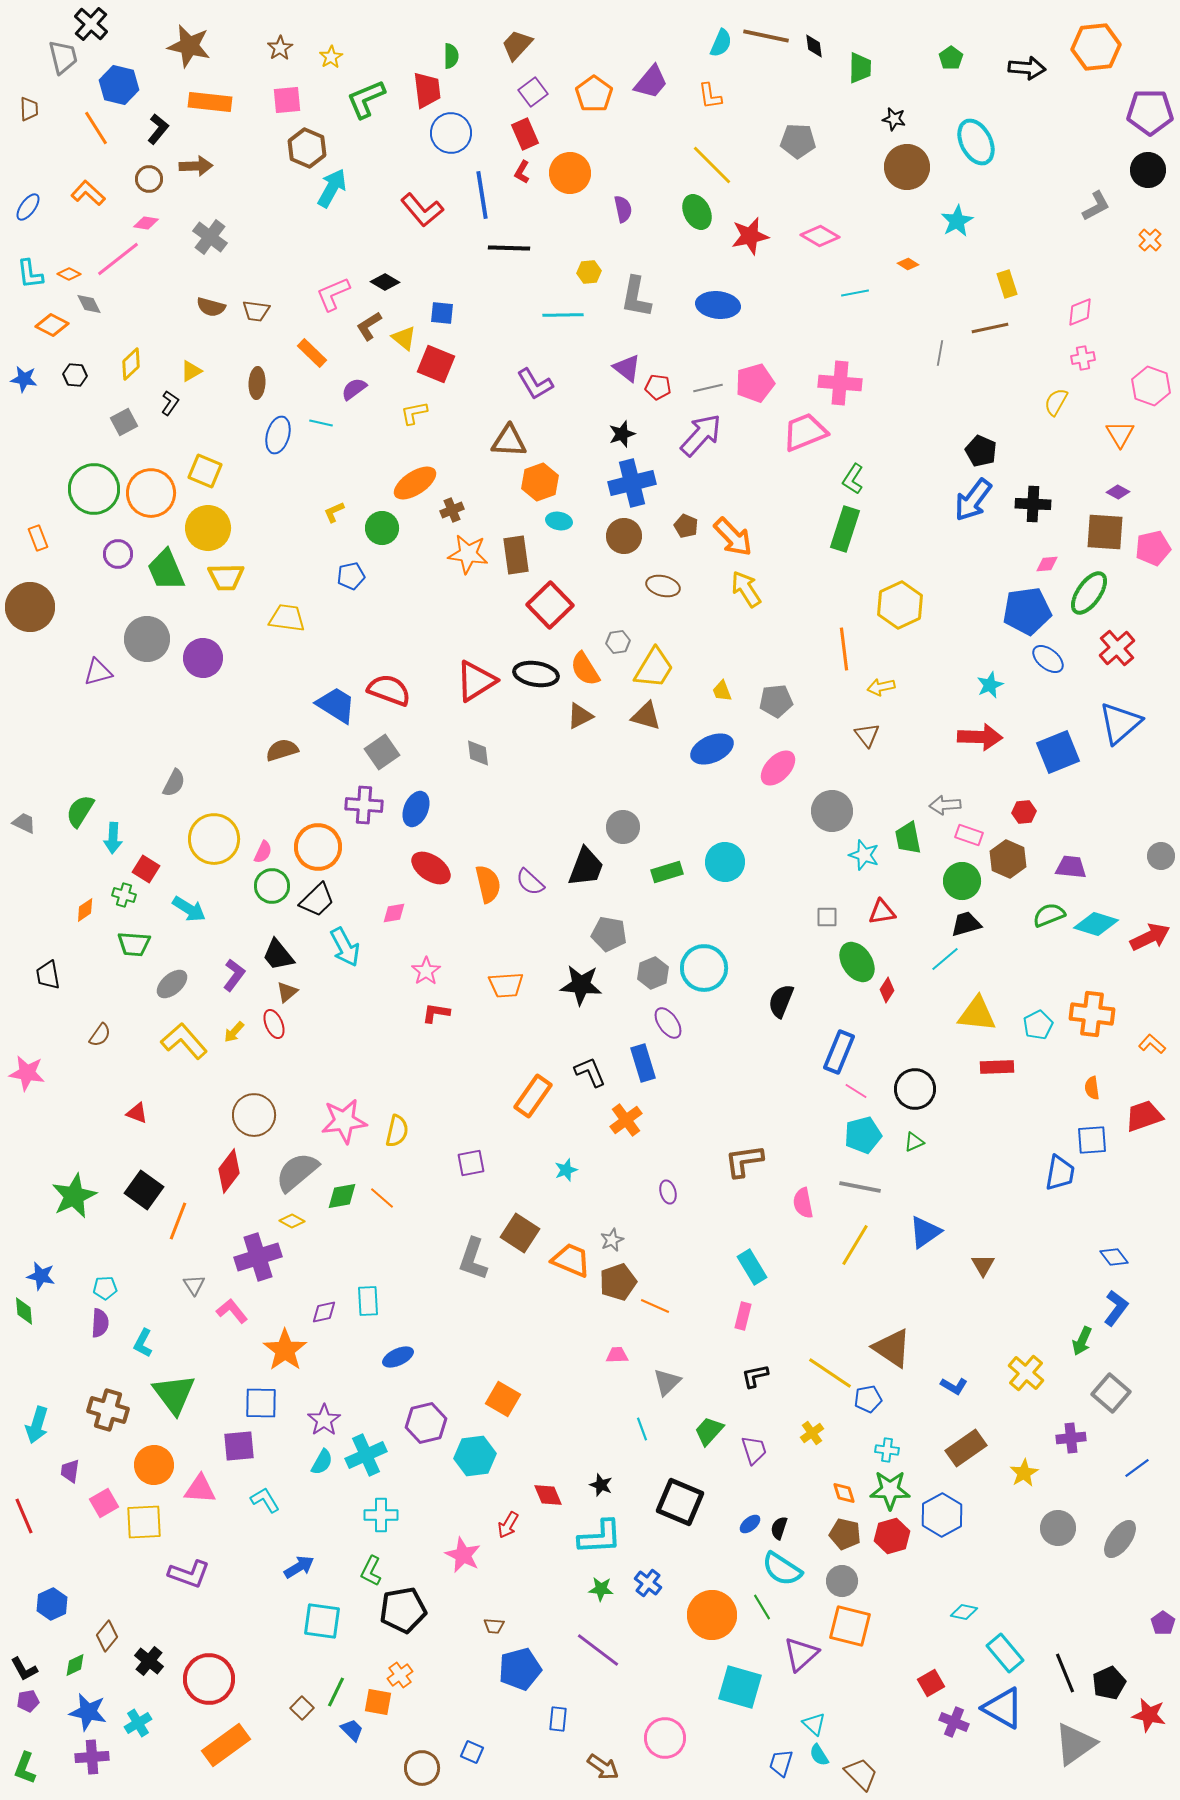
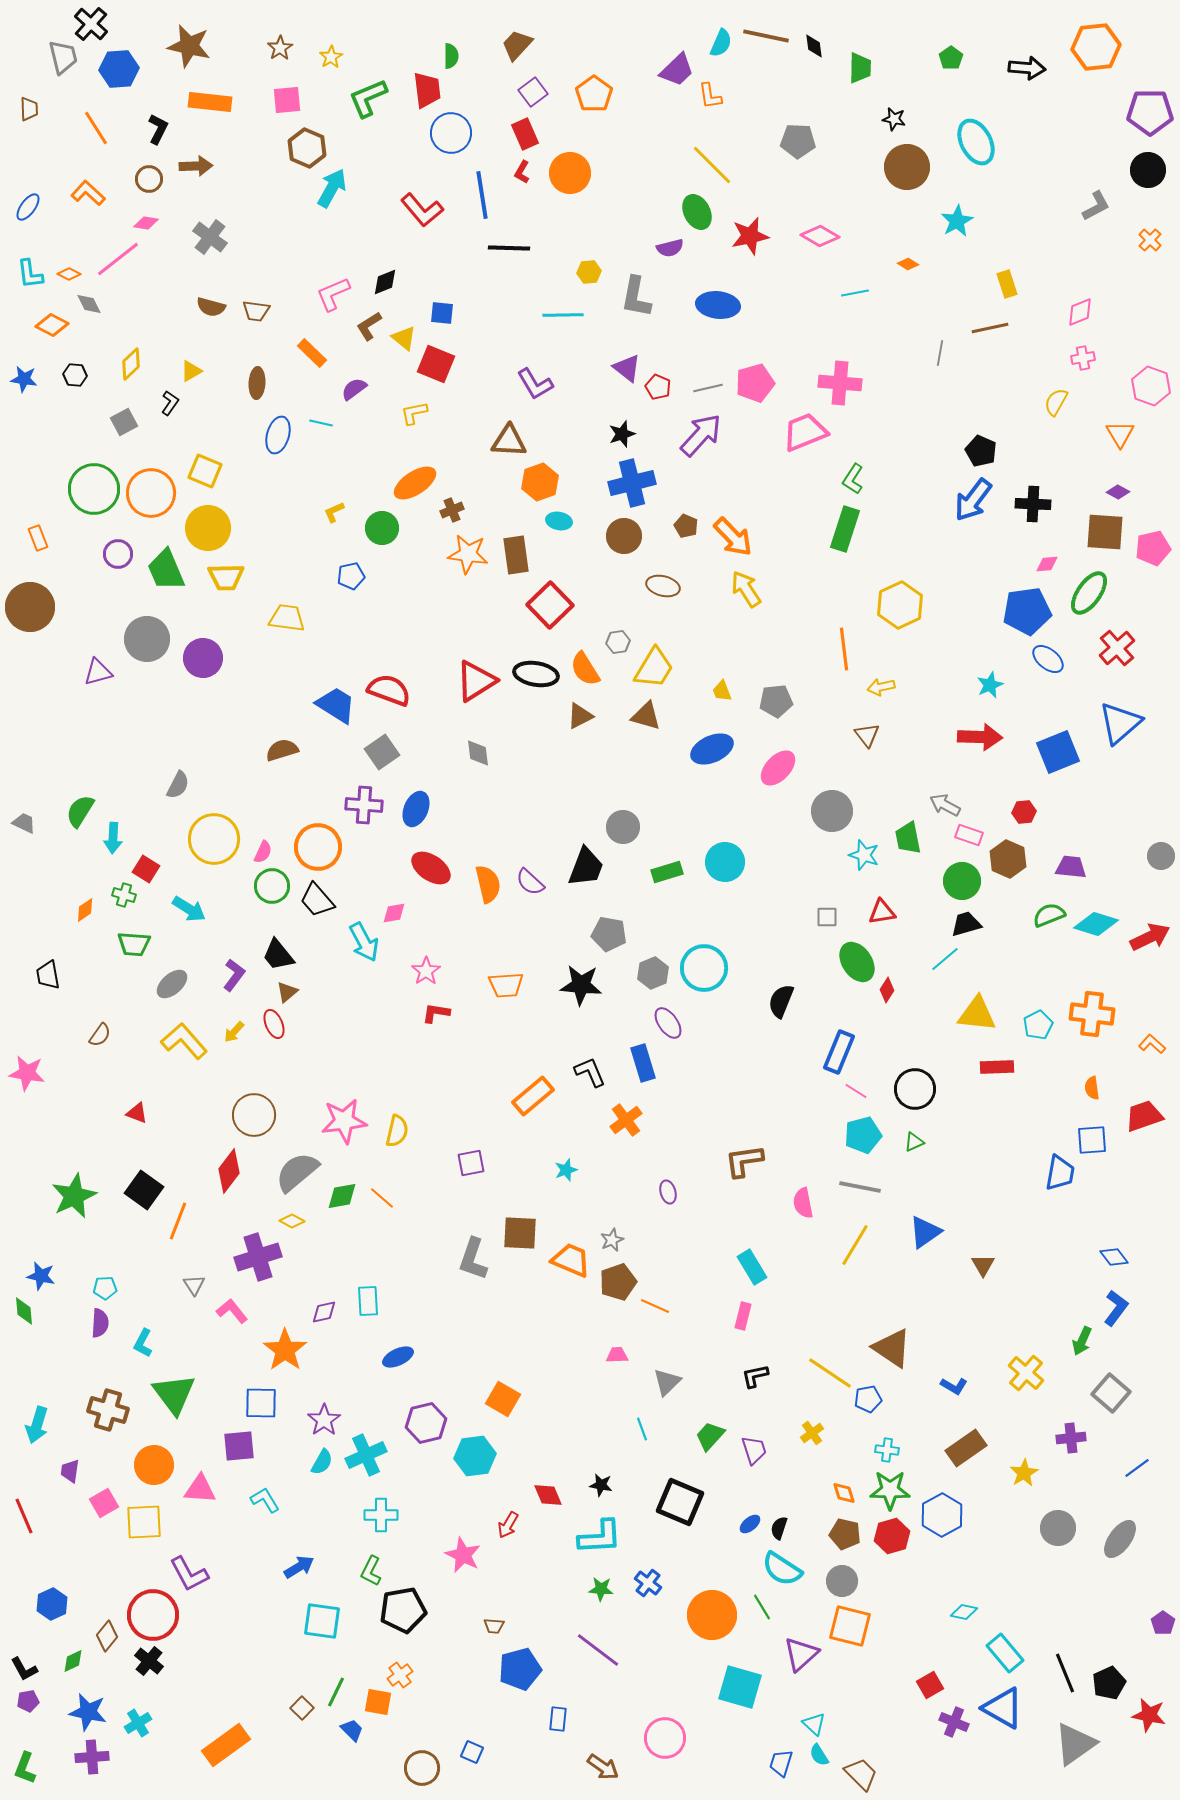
purple trapezoid at (651, 82): moved 26 px right, 12 px up; rotated 6 degrees clockwise
blue hexagon at (119, 85): moved 16 px up; rotated 18 degrees counterclockwise
green L-shape at (366, 99): moved 2 px right, 1 px up
black L-shape at (158, 129): rotated 12 degrees counterclockwise
purple semicircle at (623, 209): moved 47 px right, 39 px down; rotated 88 degrees clockwise
black diamond at (385, 282): rotated 52 degrees counterclockwise
red pentagon at (658, 387): rotated 15 degrees clockwise
gray semicircle at (174, 783): moved 4 px right, 2 px down
gray arrow at (945, 805): rotated 32 degrees clockwise
black trapezoid at (317, 900): rotated 93 degrees clockwise
cyan arrow at (345, 947): moved 19 px right, 5 px up
orange rectangle at (533, 1096): rotated 15 degrees clockwise
brown square at (520, 1233): rotated 30 degrees counterclockwise
green trapezoid at (709, 1431): moved 1 px right, 5 px down
black star at (601, 1485): rotated 10 degrees counterclockwise
purple L-shape at (189, 1574): rotated 42 degrees clockwise
green diamond at (75, 1665): moved 2 px left, 4 px up
red circle at (209, 1679): moved 56 px left, 64 px up
red square at (931, 1683): moved 1 px left, 2 px down
